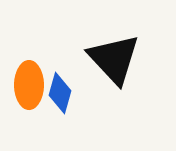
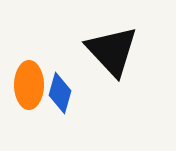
black triangle: moved 2 px left, 8 px up
